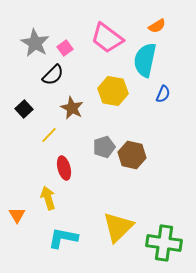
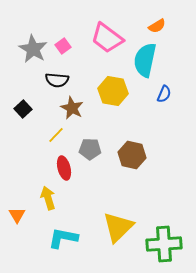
gray star: moved 2 px left, 6 px down
pink square: moved 2 px left, 2 px up
black semicircle: moved 4 px right, 5 px down; rotated 50 degrees clockwise
blue semicircle: moved 1 px right
black square: moved 1 px left
yellow line: moved 7 px right
gray pentagon: moved 14 px left, 2 px down; rotated 20 degrees clockwise
green cross: moved 1 px down; rotated 12 degrees counterclockwise
